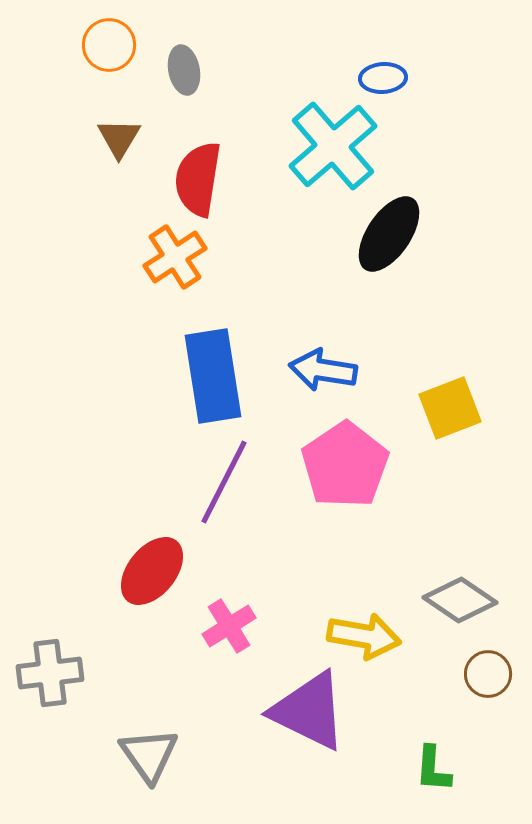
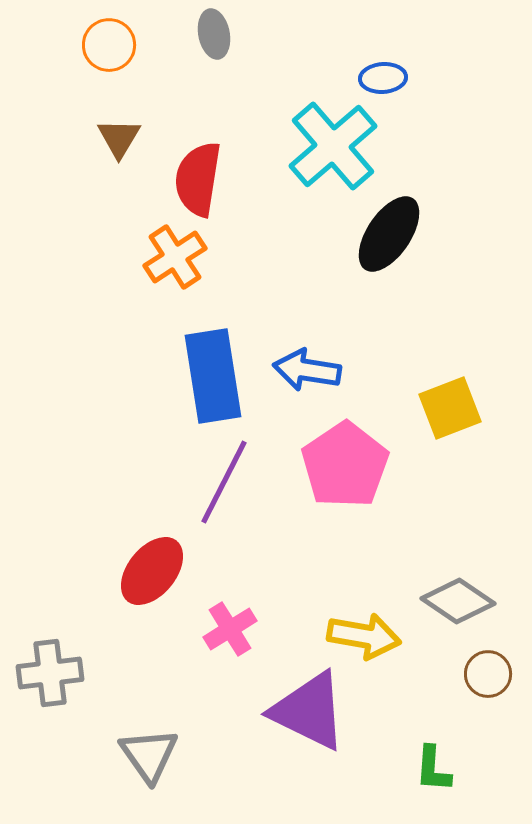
gray ellipse: moved 30 px right, 36 px up
blue arrow: moved 16 px left
gray diamond: moved 2 px left, 1 px down
pink cross: moved 1 px right, 3 px down
